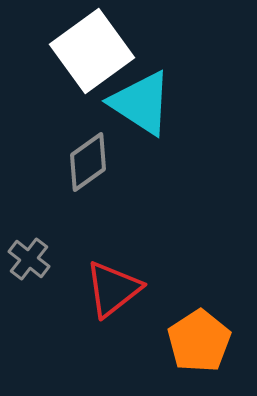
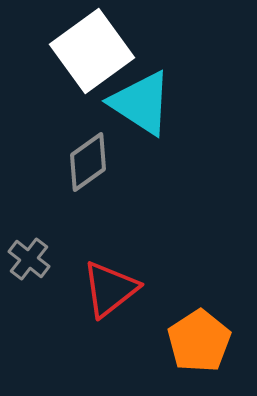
red triangle: moved 3 px left
